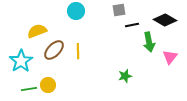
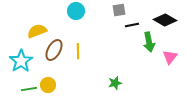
brown ellipse: rotated 15 degrees counterclockwise
green star: moved 10 px left, 7 px down
